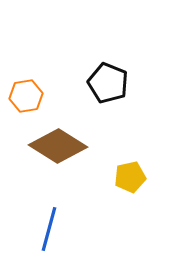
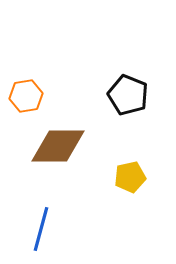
black pentagon: moved 20 px right, 12 px down
brown diamond: rotated 32 degrees counterclockwise
blue line: moved 8 px left
